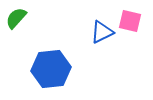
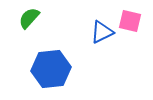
green semicircle: moved 13 px right
